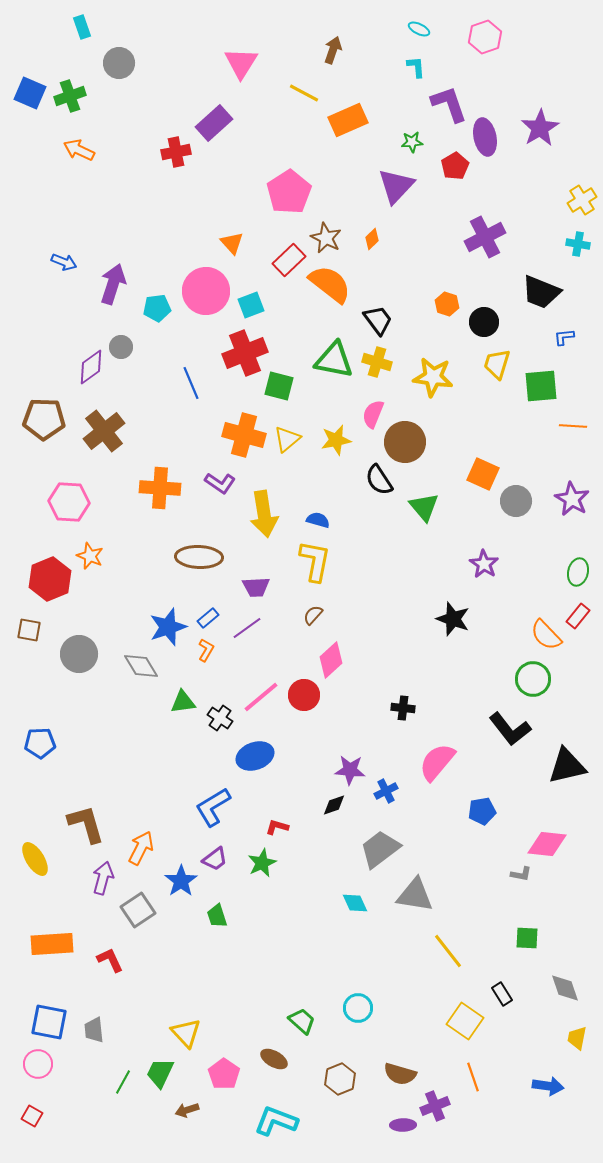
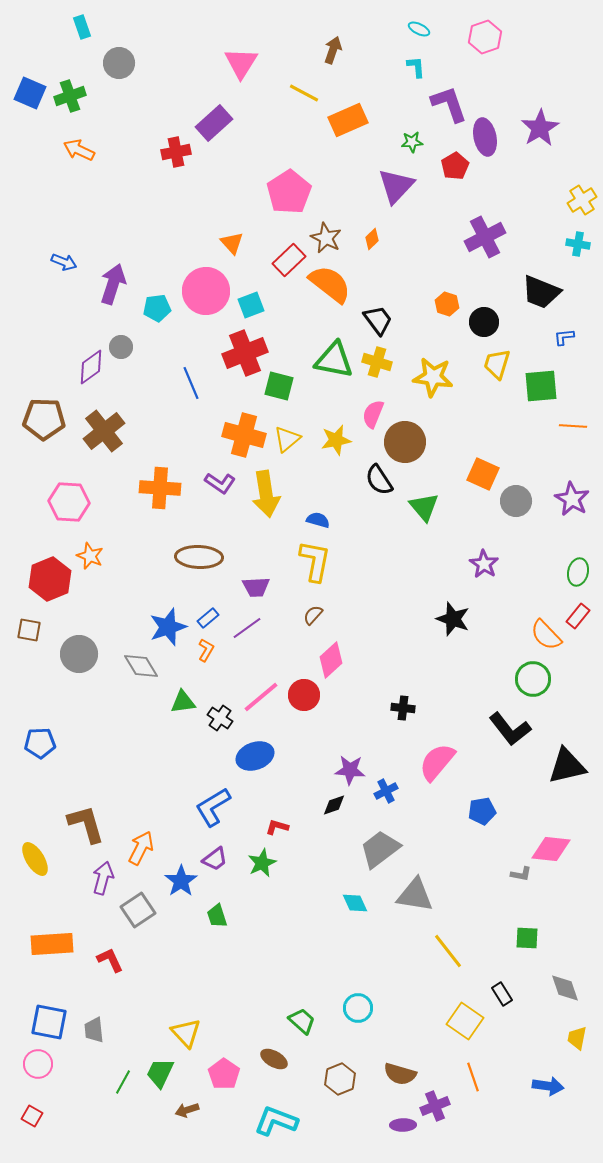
yellow arrow at (264, 514): moved 2 px right, 20 px up
pink diamond at (547, 844): moved 4 px right, 5 px down
